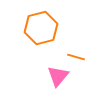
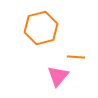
orange line: rotated 12 degrees counterclockwise
